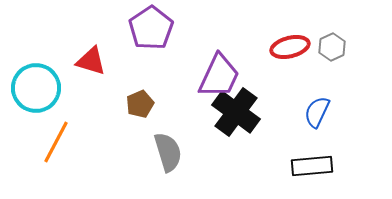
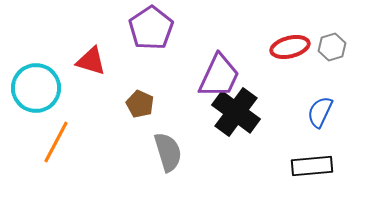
gray hexagon: rotated 8 degrees clockwise
brown pentagon: rotated 24 degrees counterclockwise
blue semicircle: moved 3 px right
